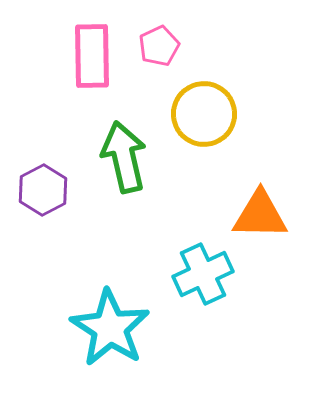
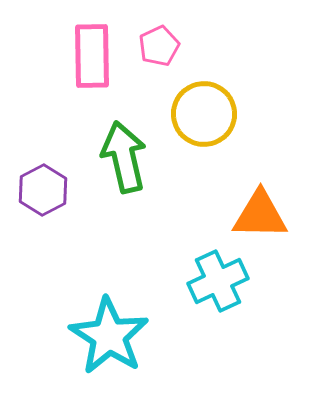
cyan cross: moved 15 px right, 7 px down
cyan star: moved 1 px left, 8 px down
